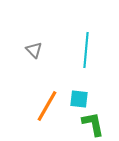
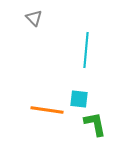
gray triangle: moved 32 px up
orange line: moved 4 px down; rotated 68 degrees clockwise
green L-shape: moved 2 px right
